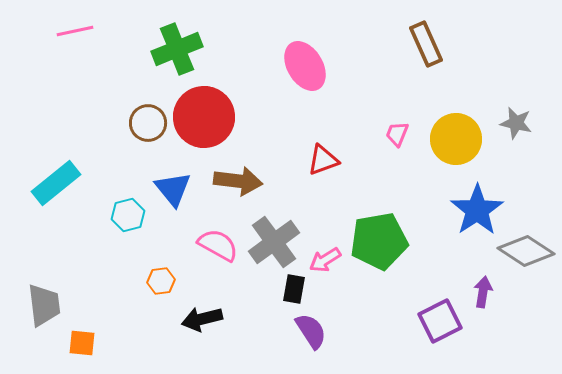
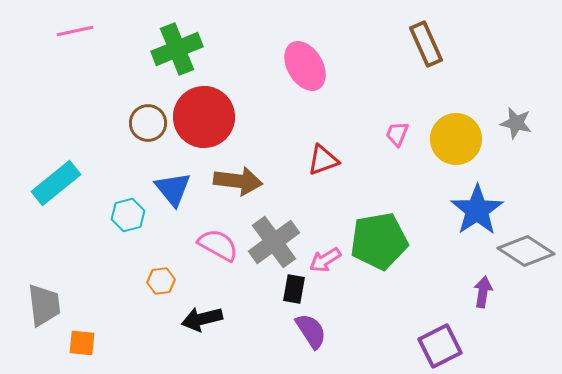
purple square: moved 25 px down
